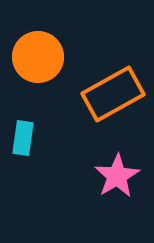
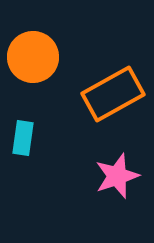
orange circle: moved 5 px left
pink star: rotated 12 degrees clockwise
